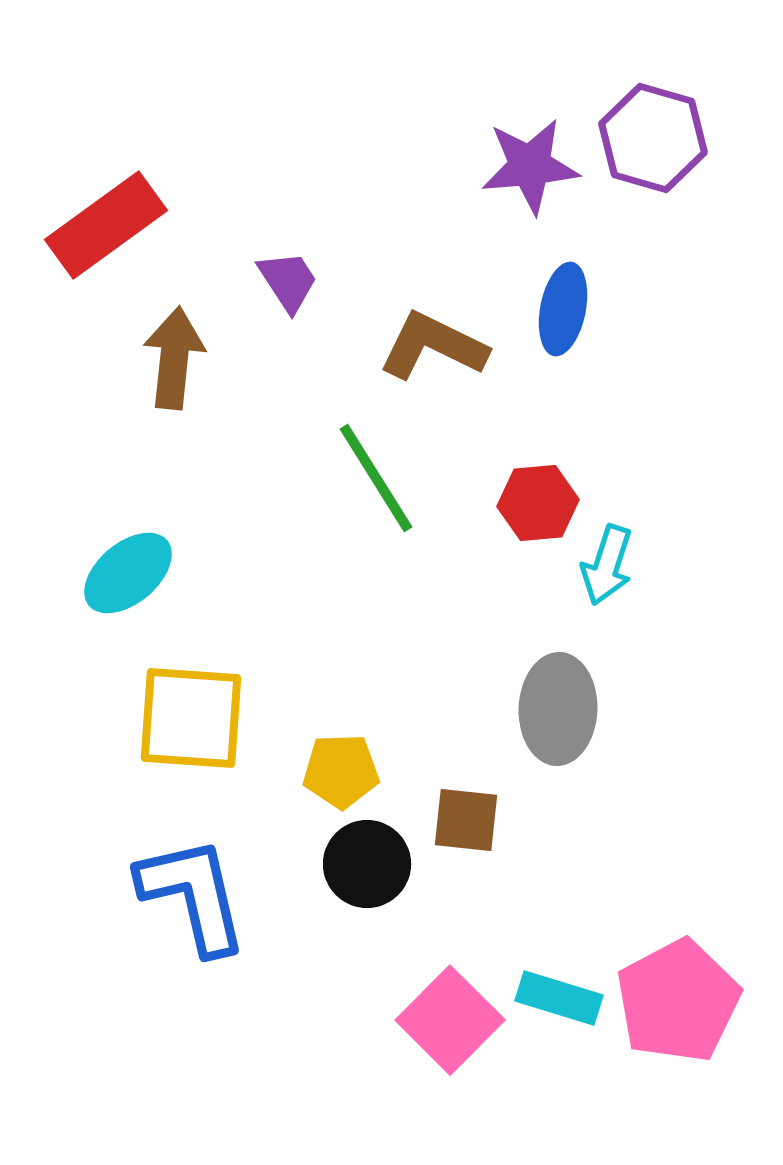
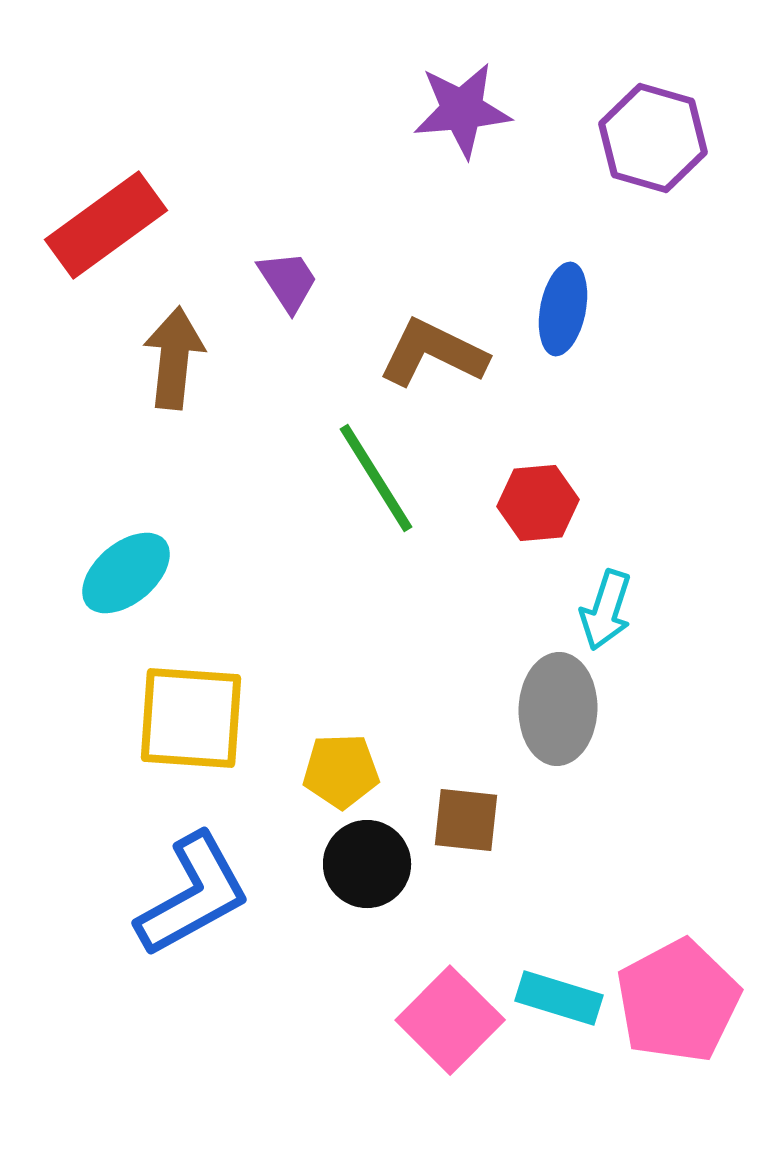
purple star: moved 68 px left, 56 px up
brown L-shape: moved 7 px down
cyan arrow: moved 1 px left, 45 px down
cyan ellipse: moved 2 px left
blue L-shape: rotated 74 degrees clockwise
